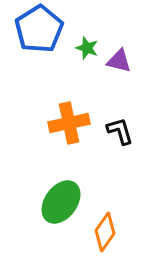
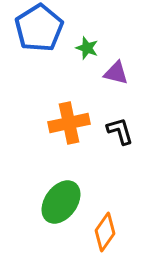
blue pentagon: moved 1 px up
purple triangle: moved 3 px left, 12 px down
